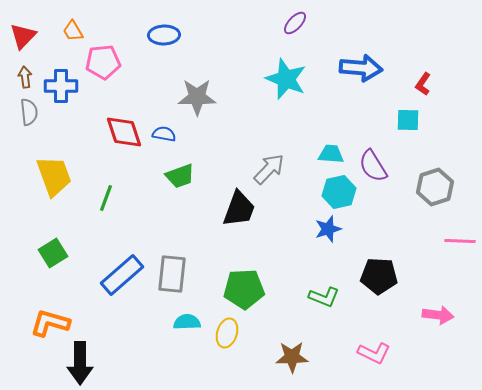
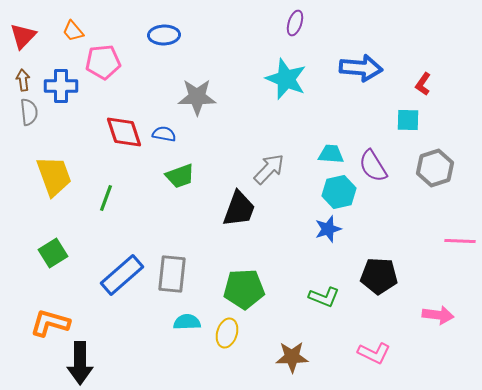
purple ellipse: rotated 25 degrees counterclockwise
orange trapezoid: rotated 10 degrees counterclockwise
brown arrow: moved 2 px left, 3 px down
gray hexagon: moved 19 px up
